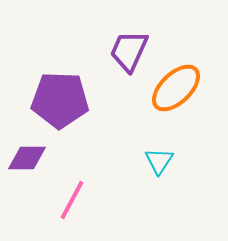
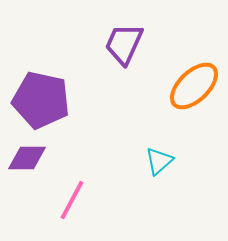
purple trapezoid: moved 5 px left, 7 px up
orange ellipse: moved 18 px right, 2 px up
purple pentagon: moved 19 px left; rotated 10 degrees clockwise
cyan triangle: rotated 16 degrees clockwise
